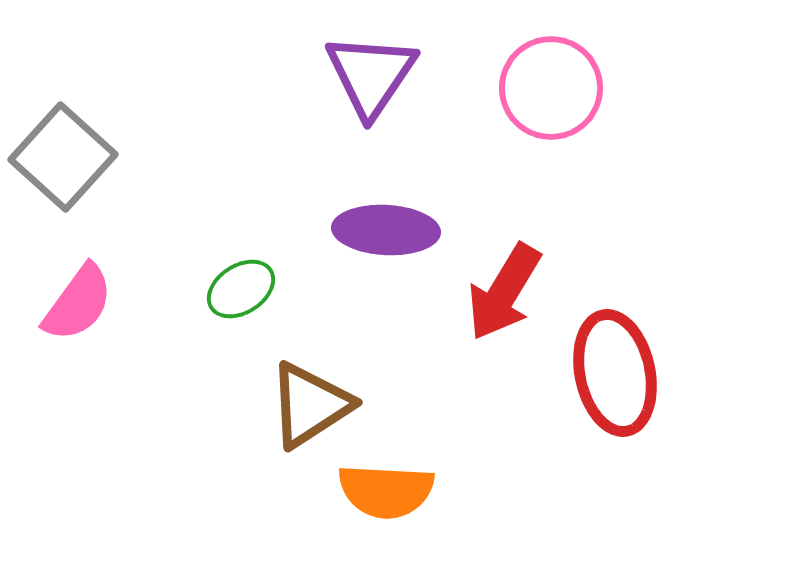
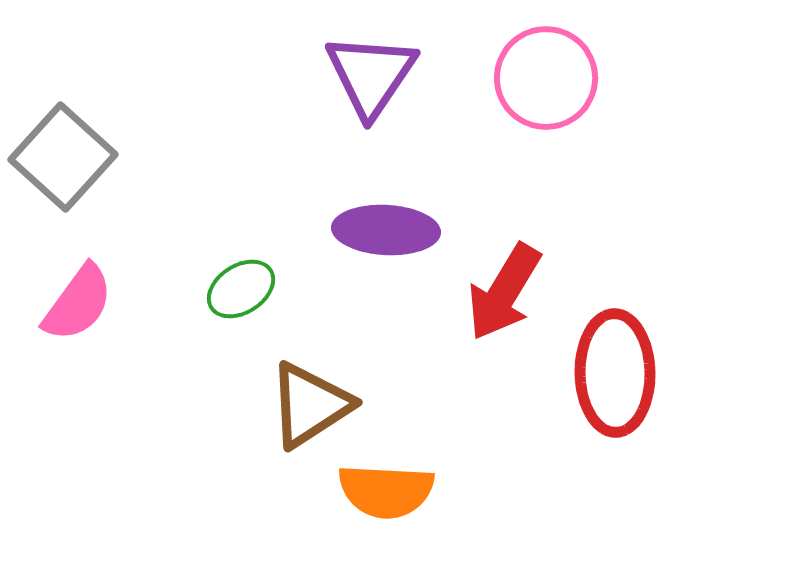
pink circle: moved 5 px left, 10 px up
red ellipse: rotated 11 degrees clockwise
